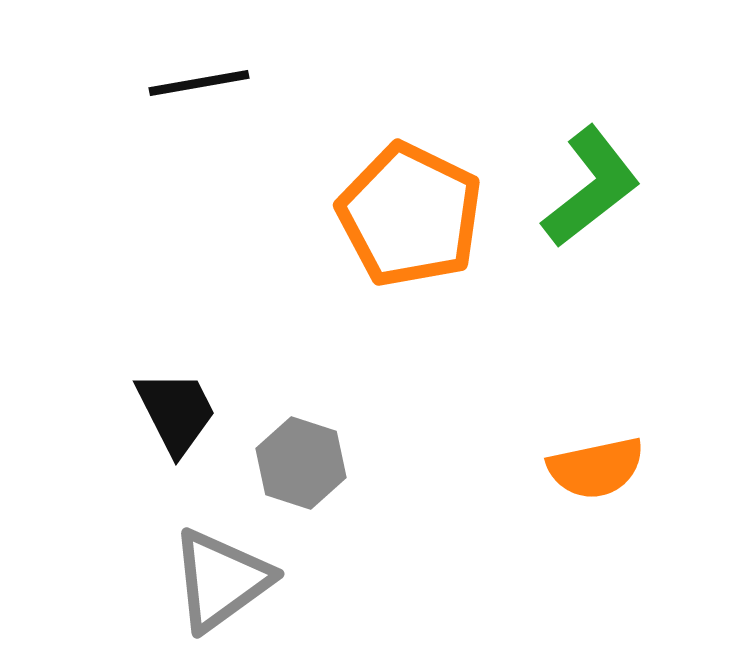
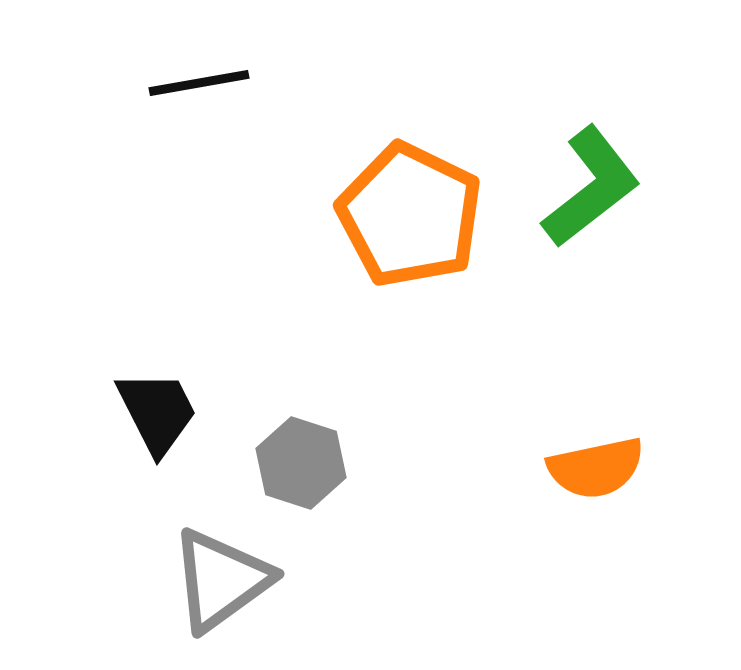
black trapezoid: moved 19 px left
